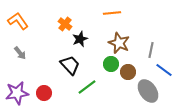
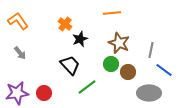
gray ellipse: moved 1 px right, 2 px down; rotated 55 degrees counterclockwise
